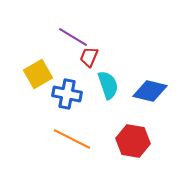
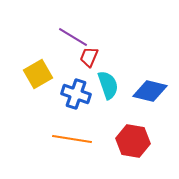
blue cross: moved 9 px right; rotated 8 degrees clockwise
orange line: rotated 18 degrees counterclockwise
